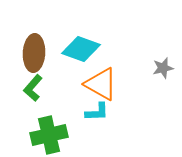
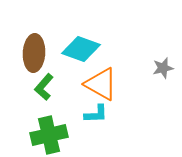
green L-shape: moved 11 px right, 1 px up
cyan L-shape: moved 1 px left, 2 px down
